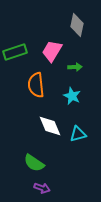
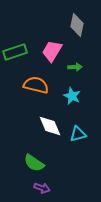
orange semicircle: rotated 110 degrees clockwise
